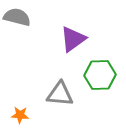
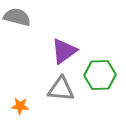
purple triangle: moved 9 px left, 12 px down
gray triangle: moved 1 px right, 5 px up
orange star: moved 9 px up
